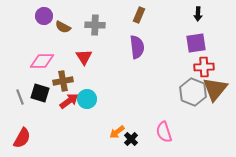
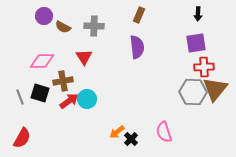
gray cross: moved 1 px left, 1 px down
gray hexagon: rotated 20 degrees counterclockwise
